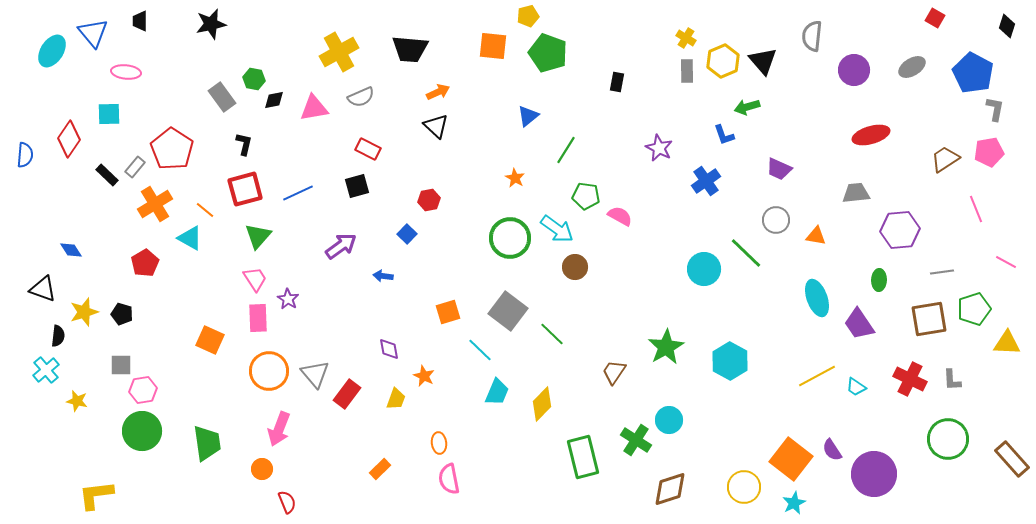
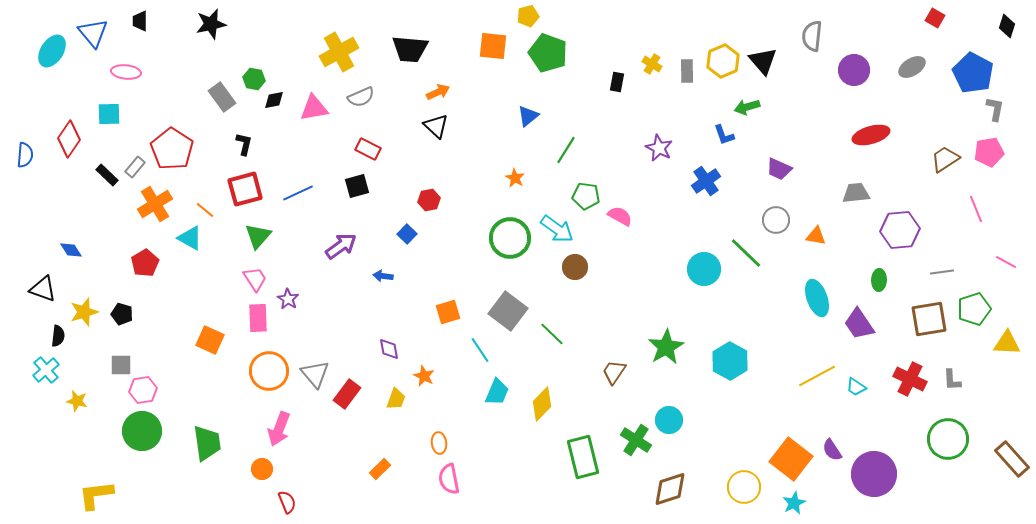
yellow cross at (686, 38): moved 34 px left, 26 px down
cyan line at (480, 350): rotated 12 degrees clockwise
